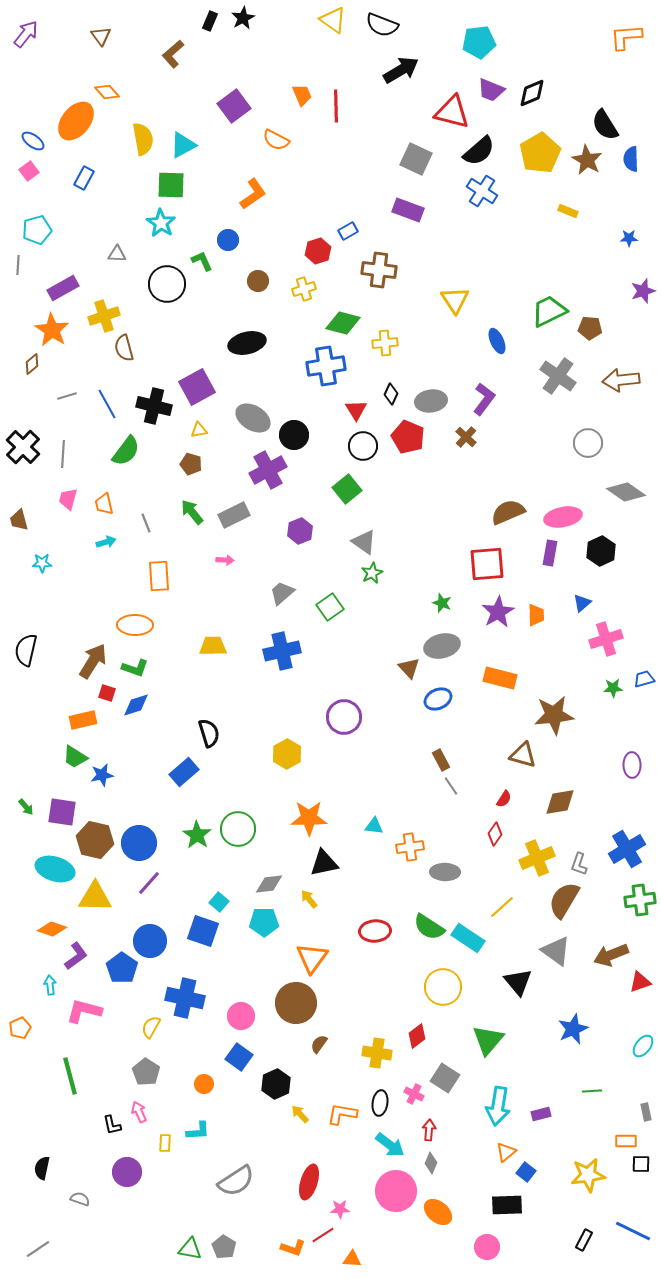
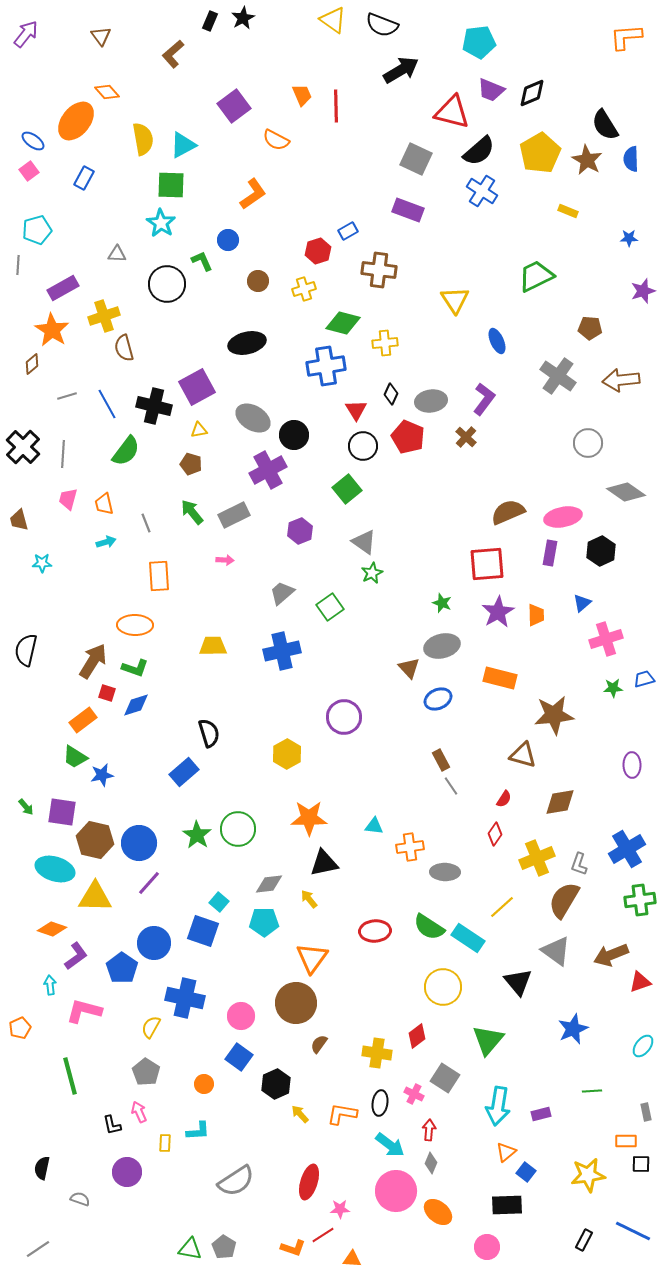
green trapezoid at (549, 311): moved 13 px left, 35 px up
orange rectangle at (83, 720): rotated 24 degrees counterclockwise
blue circle at (150, 941): moved 4 px right, 2 px down
